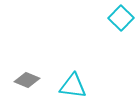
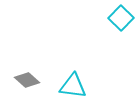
gray diamond: rotated 20 degrees clockwise
